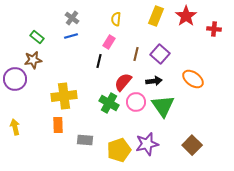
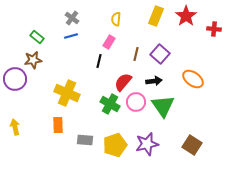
yellow cross: moved 3 px right, 3 px up; rotated 30 degrees clockwise
green cross: moved 1 px right, 1 px down
brown square: rotated 12 degrees counterclockwise
yellow pentagon: moved 4 px left, 5 px up
